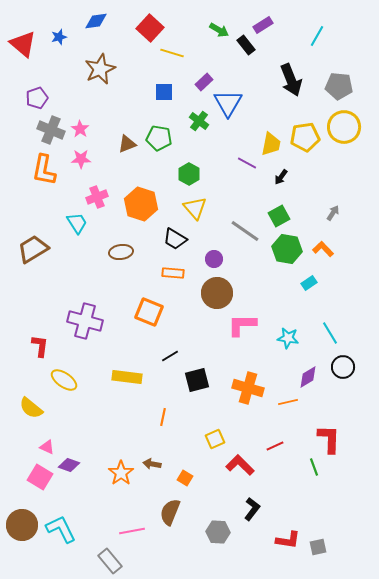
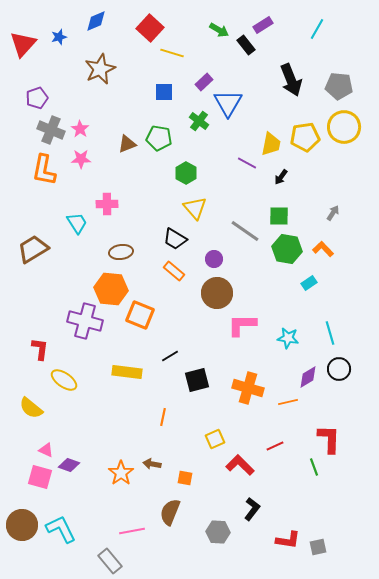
blue diamond at (96, 21): rotated 15 degrees counterclockwise
cyan line at (317, 36): moved 7 px up
red triangle at (23, 44): rotated 32 degrees clockwise
green hexagon at (189, 174): moved 3 px left, 1 px up
pink cross at (97, 197): moved 10 px right, 7 px down; rotated 20 degrees clockwise
orange hexagon at (141, 204): moved 30 px left, 85 px down; rotated 12 degrees counterclockwise
green square at (279, 216): rotated 30 degrees clockwise
orange rectangle at (173, 273): moved 1 px right, 2 px up; rotated 35 degrees clockwise
orange square at (149, 312): moved 9 px left, 3 px down
cyan line at (330, 333): rotated 15 degrees clockwise
red L-shape at (40, 346): moved 3 px down
black circle at (343, 367): moved 4 px left, 2 px down
yellow rectangle at (127, 377): moved 5 px up
pink triangle at (47, 447): moved 1 px left, 3 px down
pink square at (40, 477): rotated 15 degrees counterclockwise
orange square at (185, 478): rotated 21 degrees counterclockwise
